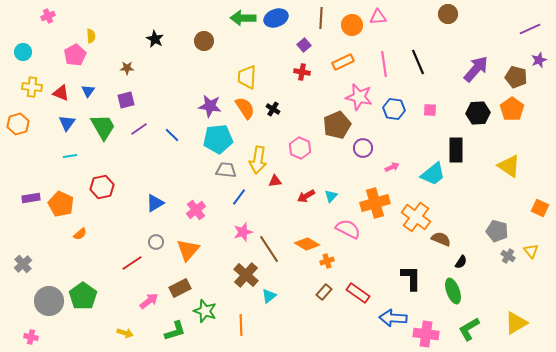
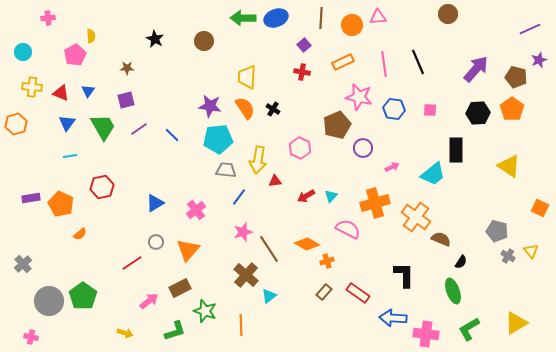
pink cross at (48, 16): moved 2 px down; rotated 16 degrees clockwise
orange hexagon at (18, 124): moved 2 px left
black L-shape at (411, 278): moved 7 px left, 3 px up
